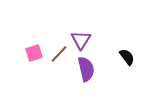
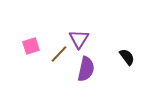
purple triangle: moved 2 px left, 1 px up
pink square: moved 3 px left, 7 px up
purple semicircle: rotated 25 degrees clockwise
